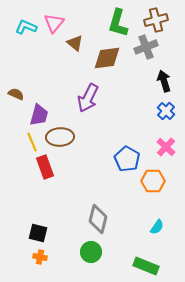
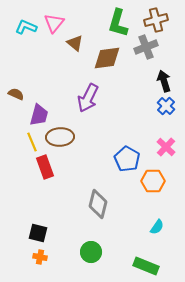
blue cross: moved 5 px up
gray diamond: moved 15 px up
